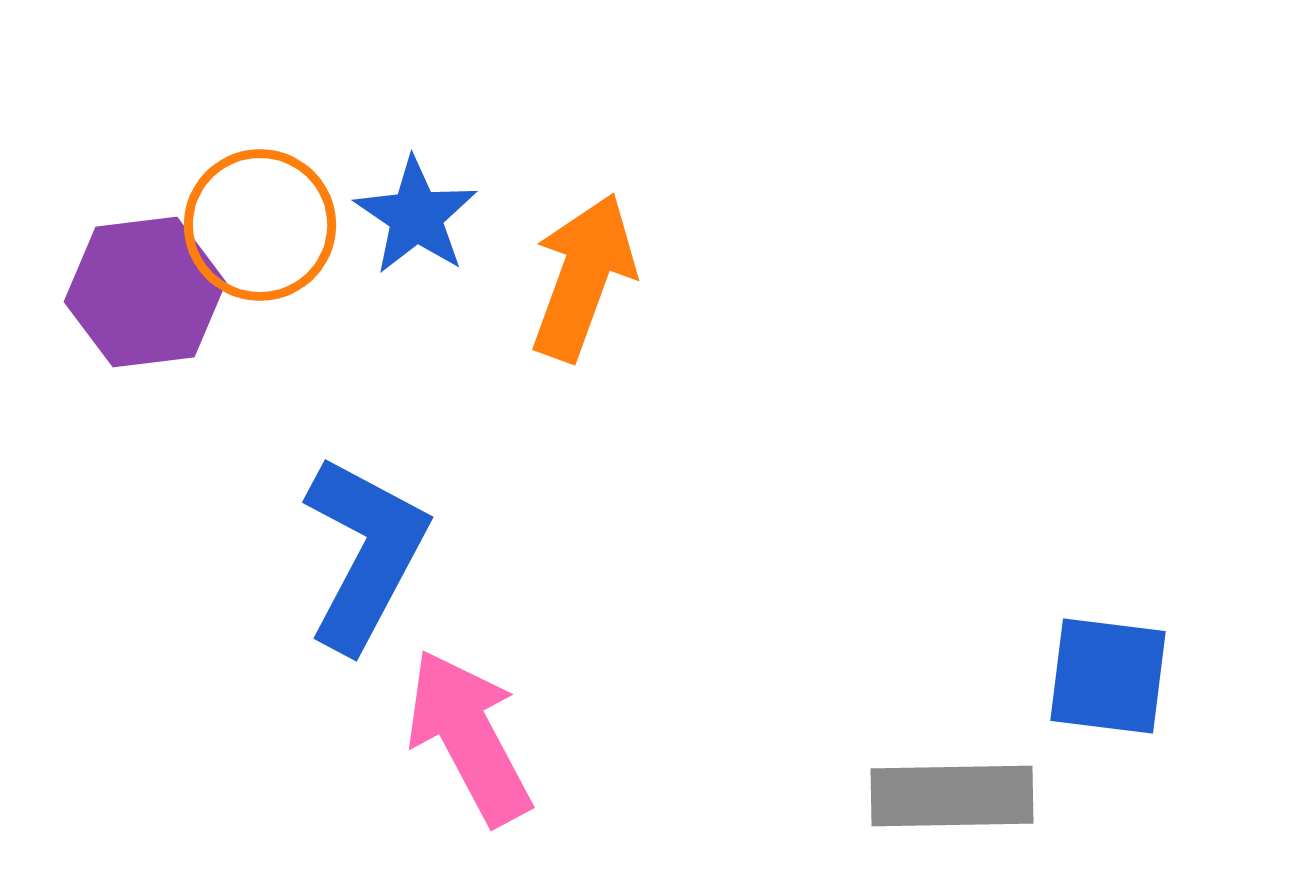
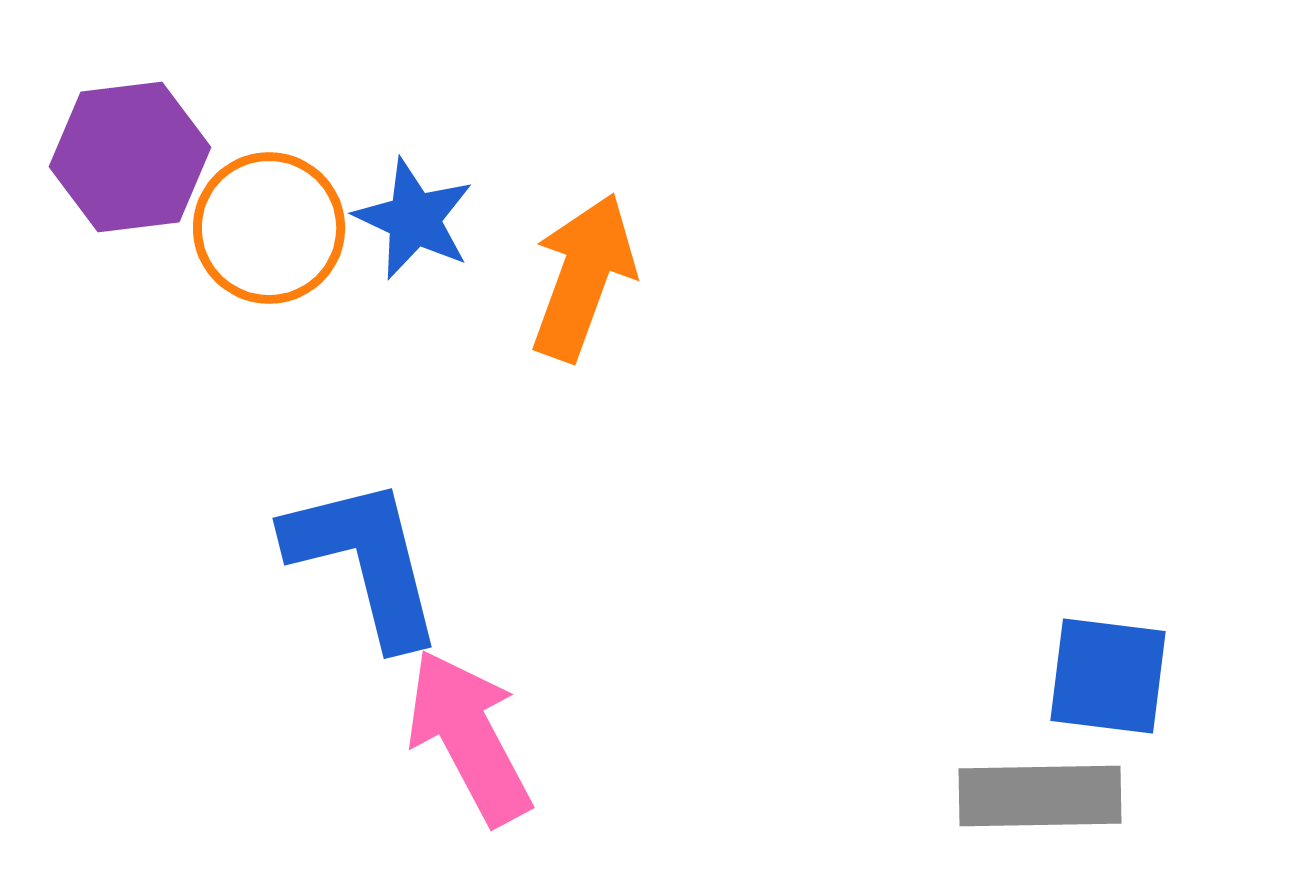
blue star: moved 2 px left, 3 px down; rotated 9 degrees counterclockwise
orange circle: moved 9 px right, 3 px down
purple hexagon: moved 15 px left, 135 px up
blue L-shape: moved 8 px down; rotated 42 degrees counterclockwise
gray rectangle: moved 88 px right
